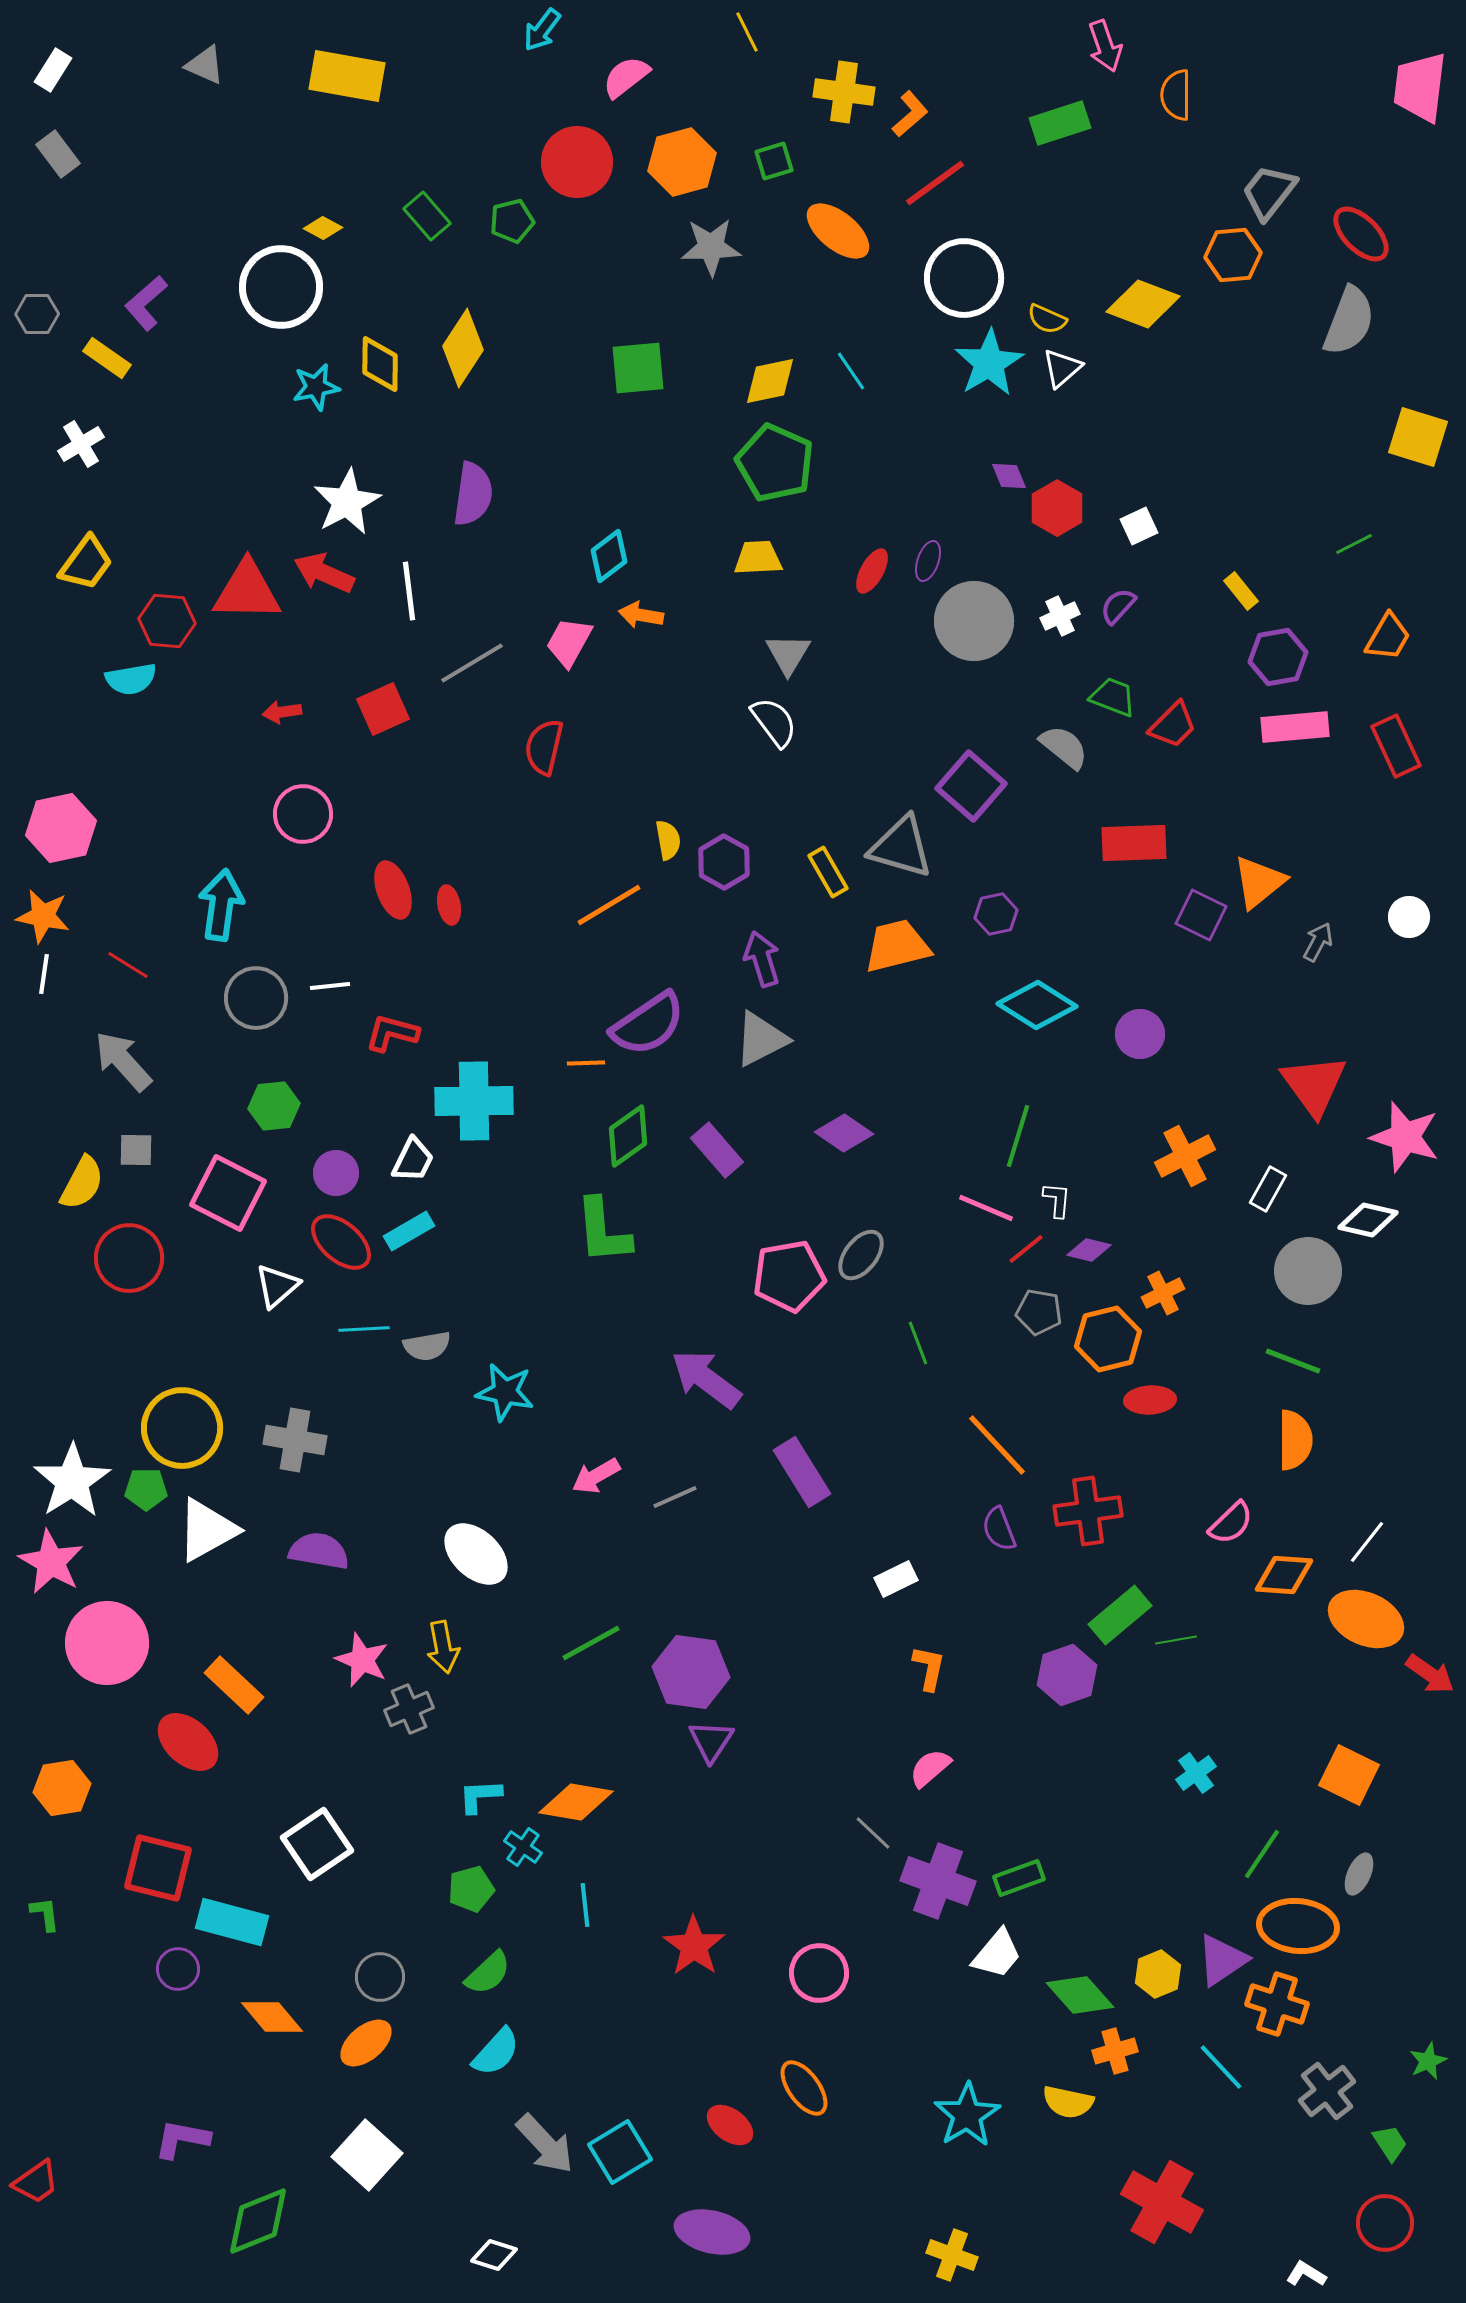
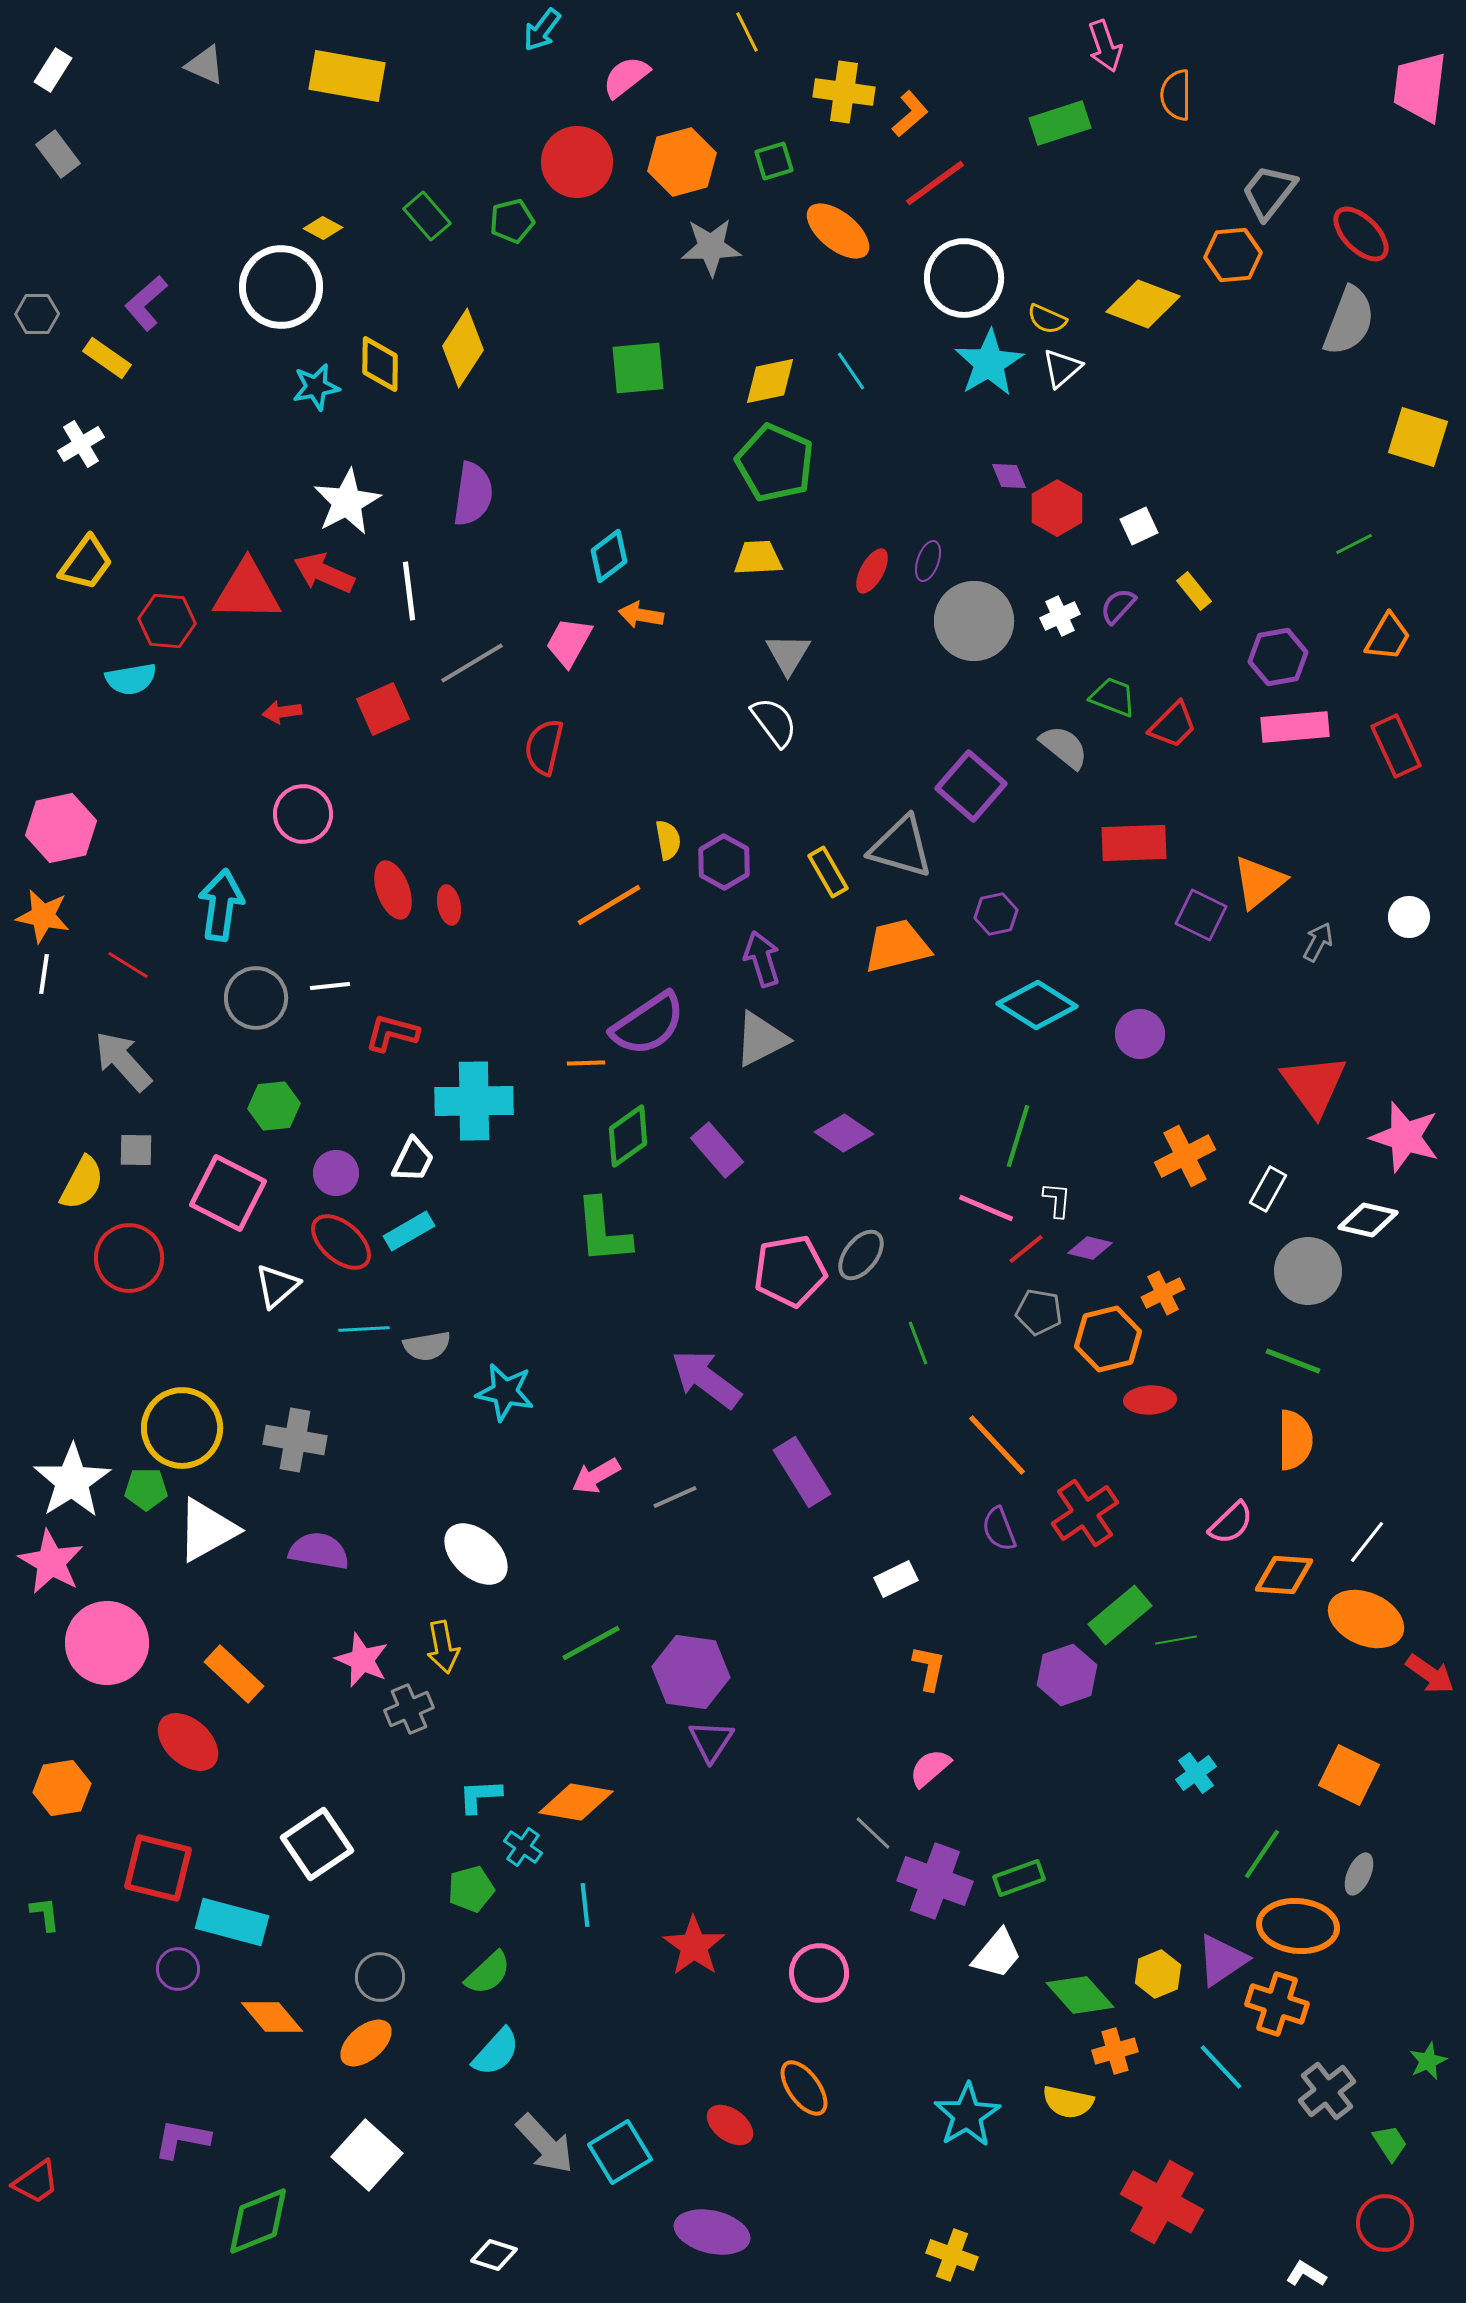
yellow rectangle at (1241, 591): moved 47 px left
purple diamond at (1089, 1250): moved 1 px right, 2 px up
pink pentagon at (789, 1276): moved 1 px right, 5 px up
red cross at (1088, 1511): moved 3 px left, 2 px down; rotated 26 degrees counterclockwise
orange rectangle at (234, 1685): moved 11 px up
purple cross at (938, 1881): moved 3 px left
